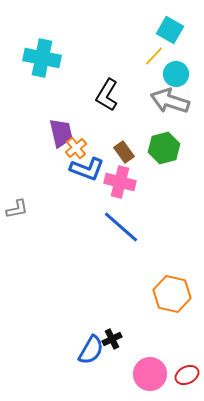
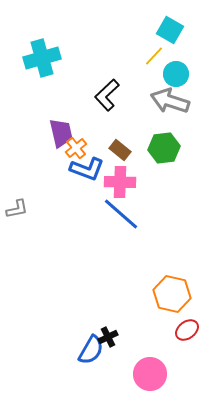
cyan cross: rotated 27 degrees counterclockwise
black L-shape: rotated 16 degrees clockwise
green hexagon: rotated 8 degrees clockwise
brown rectangle: moved 4 px left, 2 px up; rotated 15 degrees counterclockwise
pink cross: rotated 12 degrees counterclockwise
blue line: moved 13 px up
black cross: moved 4 px left, 2 px up
red ellipse: moved 45 px up; rotated 10 degrees counterclockwise
